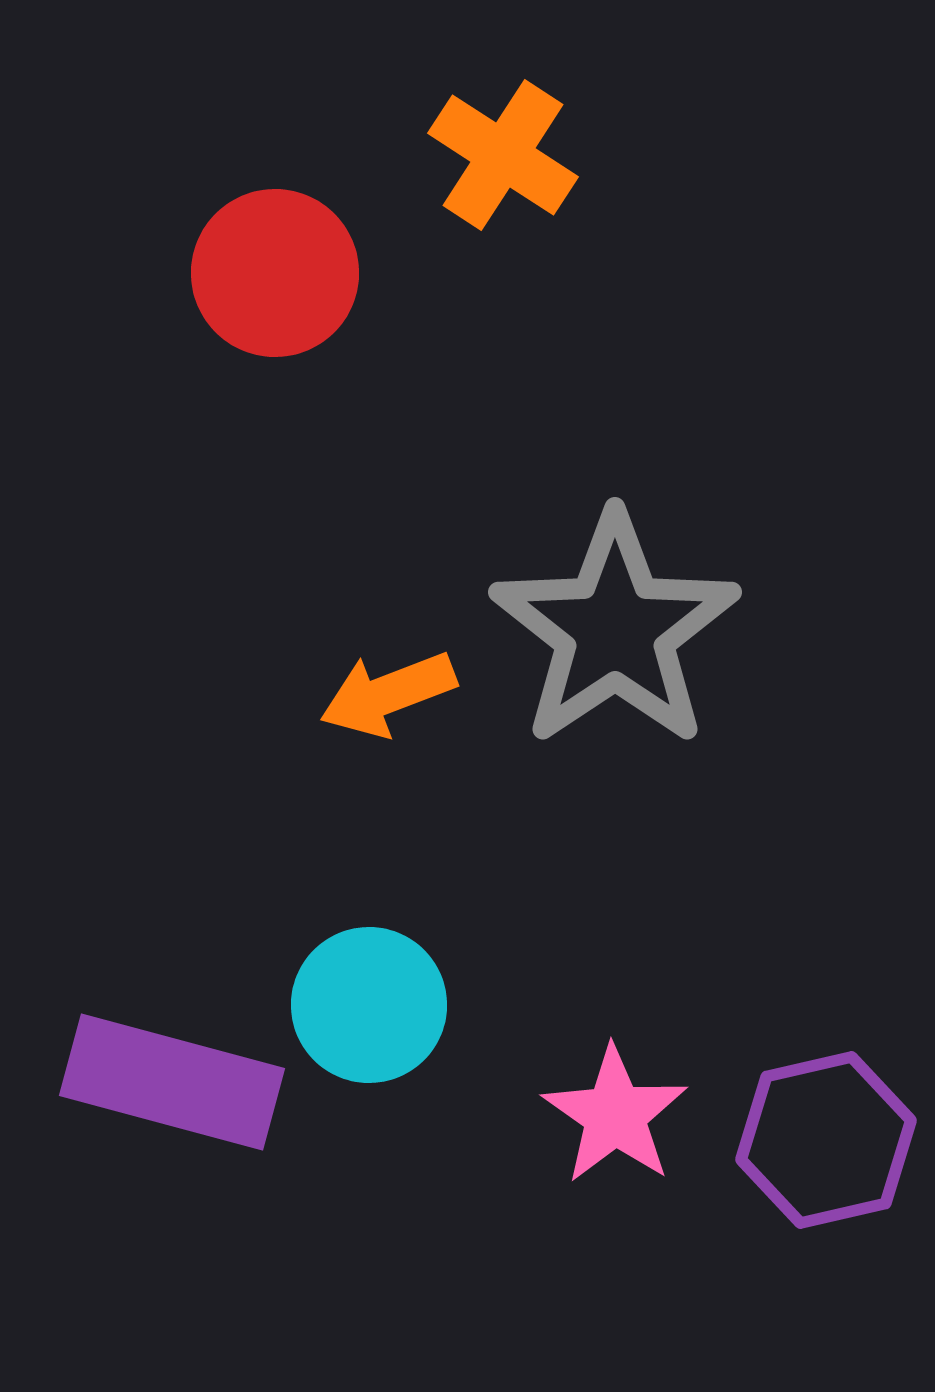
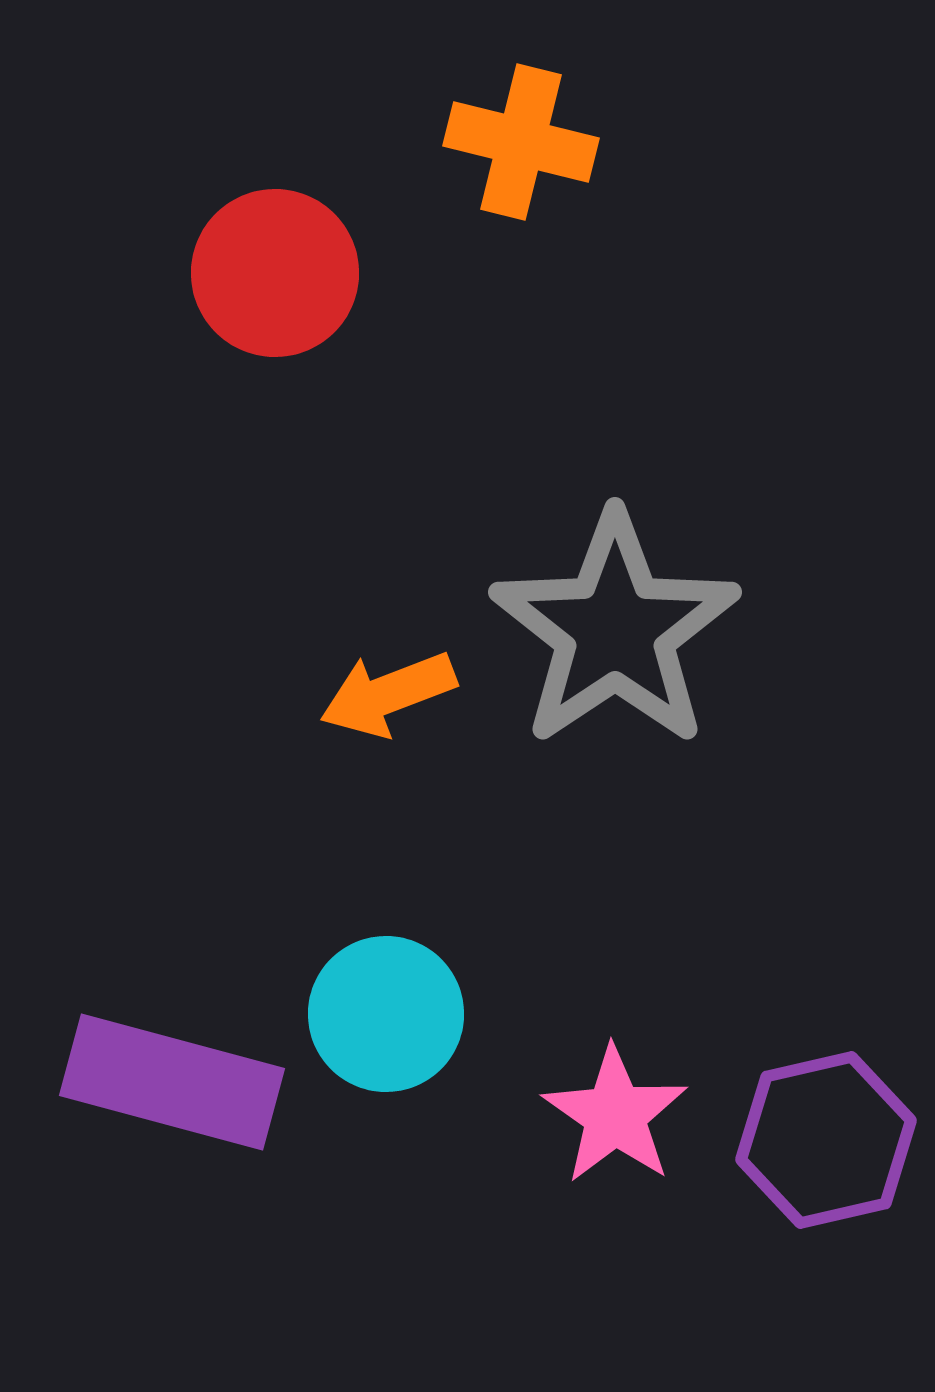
orange cross: moved 18 px right, 13 px up; rotated 19 degrees counterclockwise
cyan circle: moved 17 px right, 9 px down
